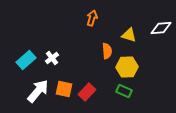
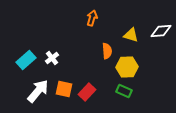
white diamond: moved 3 px down
yellow triangle: moved 2 px right
